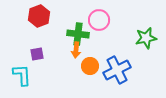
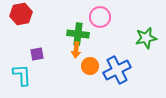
red hexagon: moved 18 px left, 2 px up; rotated 10 degrees clockwise
pink circle: moved 1 px right, 3 px up
